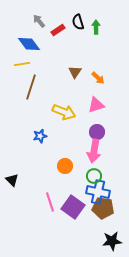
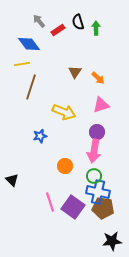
green arrow: moved 1 px down
pink triangle: moved 5 px right
